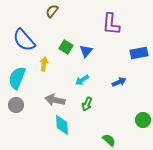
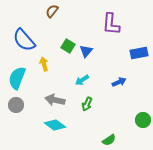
green square: moved 2 px right, 1 px up
yellow arrow: rotated 24 degrees counterclockwise
cyan diamond: moved 7 px left; rotated 50 degrees counterclockwise
green semicircle: rotated 104 degrees clockwise
